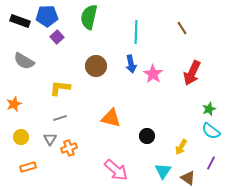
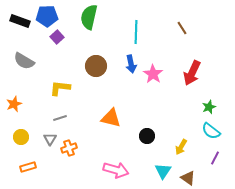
green star: moved 2 px up
purple line: moved 4 px right, 5 px up
pink arrow: rotated 25 degrees counterclockwise
